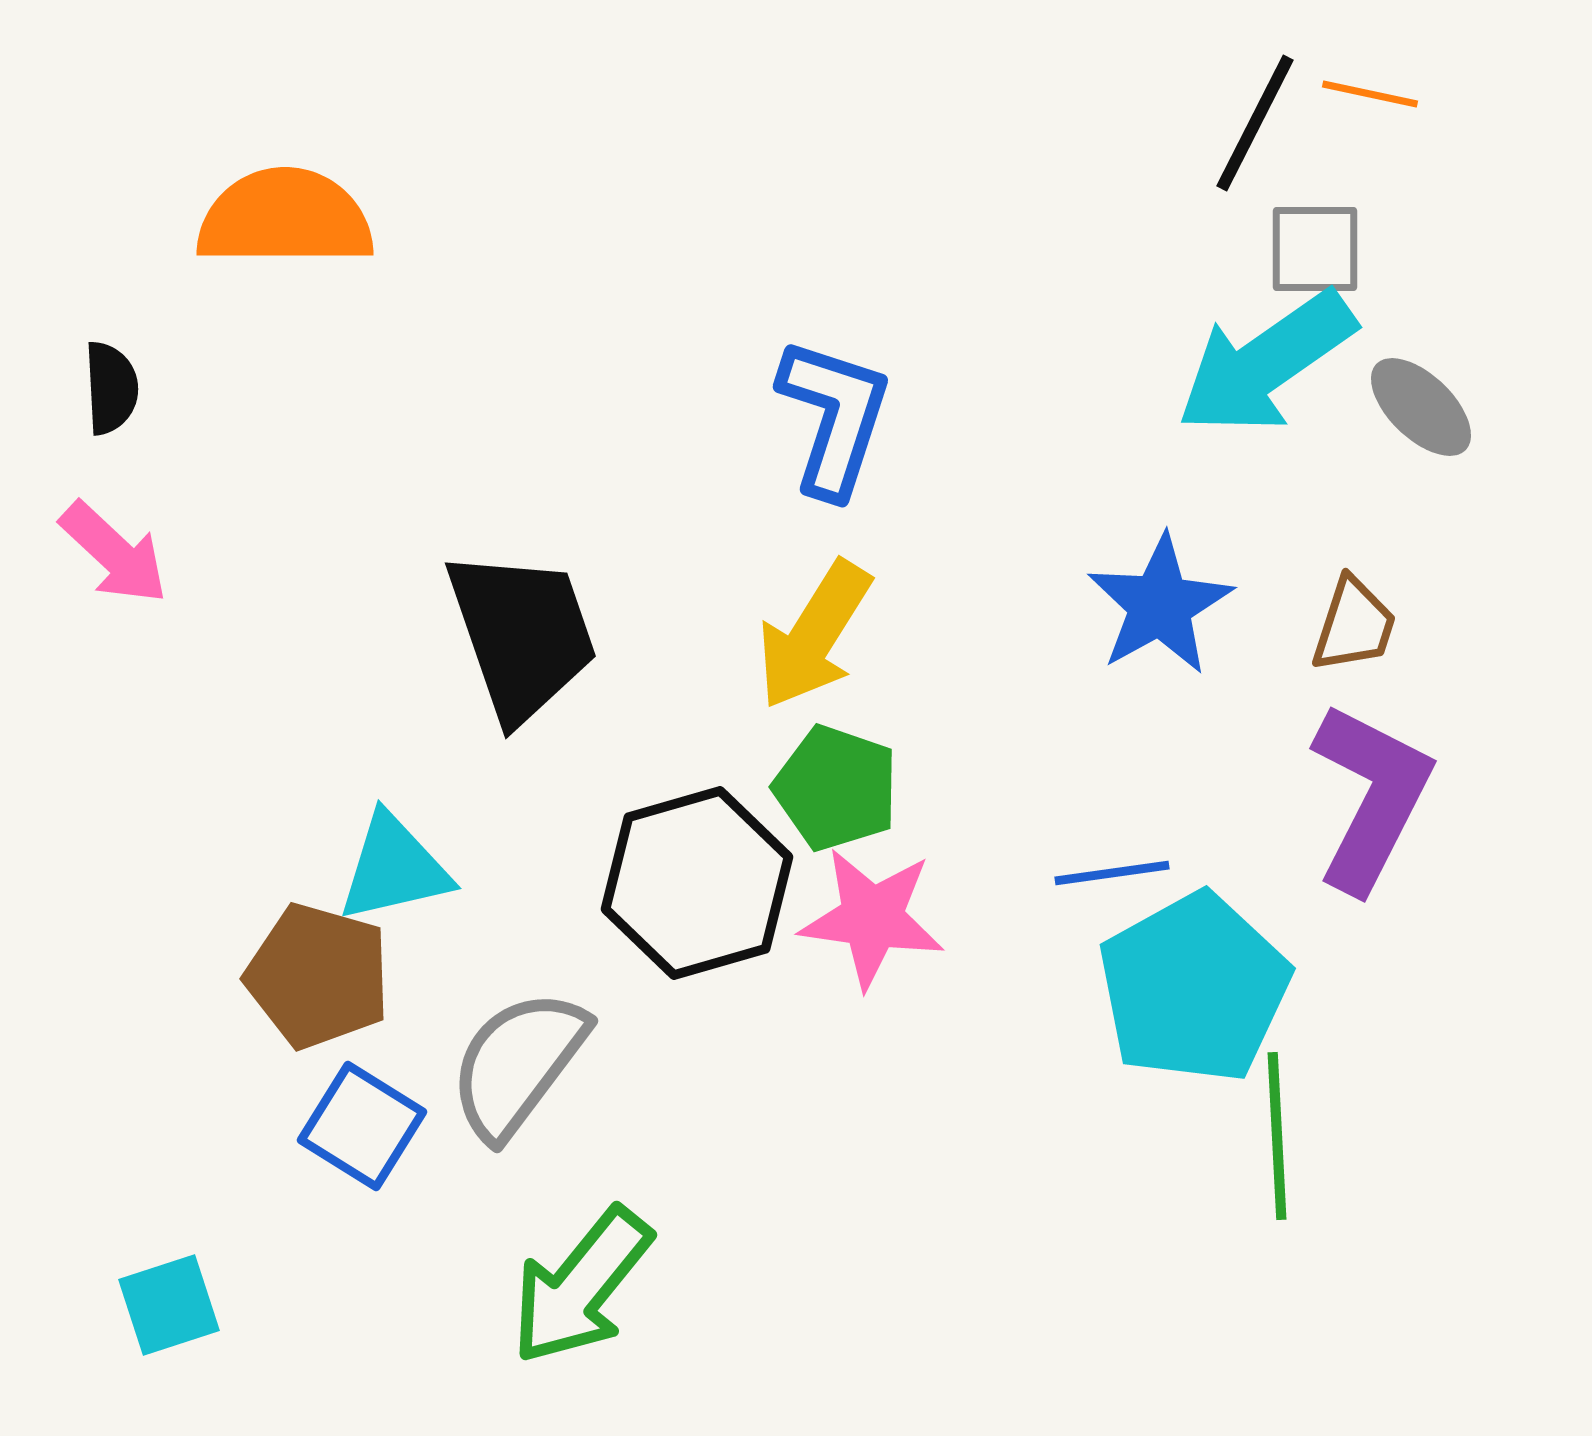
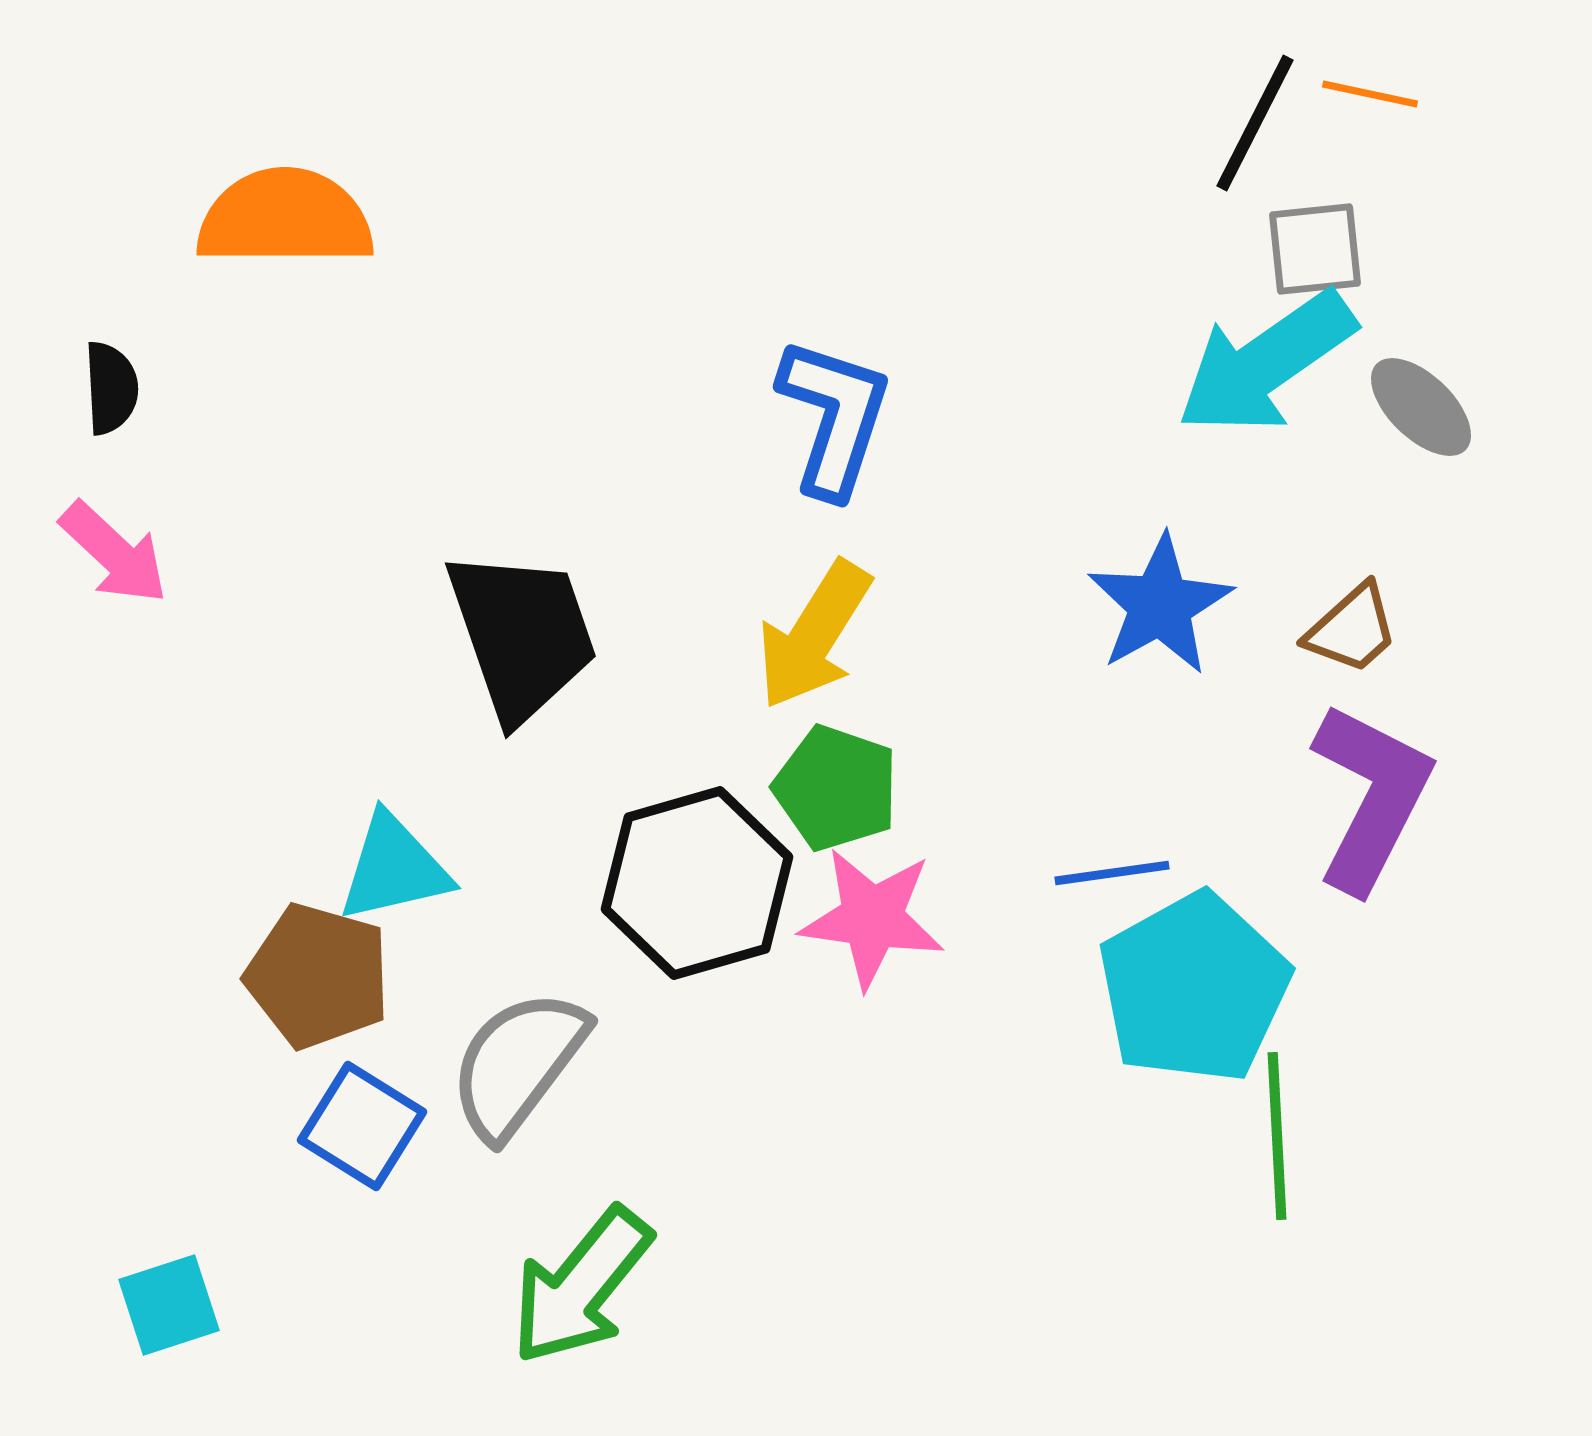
gray square: rotated 6 degrees counterclockwise
brown trapezoid: moved 2 px left, 4 px down; rotated 30 degrees clockwise
